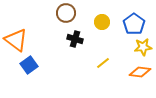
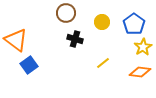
yellow star: rotated 24 degrees counterclockwise
